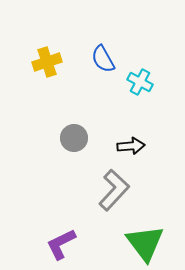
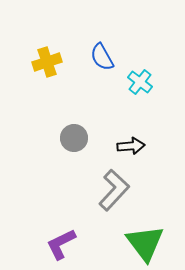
blue semicircle: moved 1 px left, 2 px up
cyan cross: rotated 10 degrees clockwise
